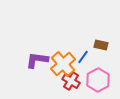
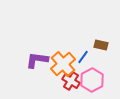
pink hexagon: moved 6 px left
